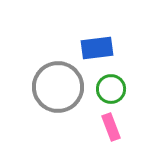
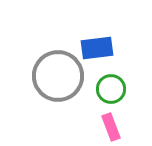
gray circle: moved 11 px up
